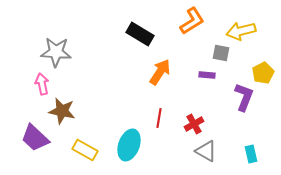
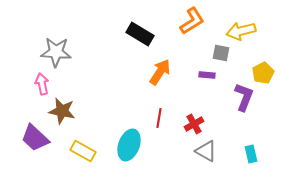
yellow rectangle: moved 2 px left, 1 px down
